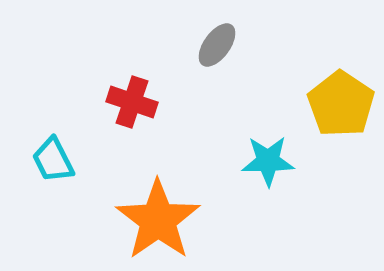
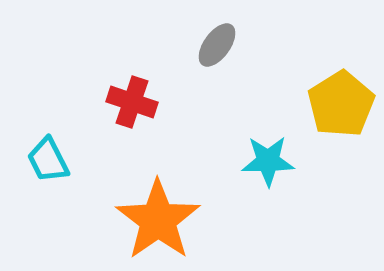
yellow pentagon: rotated 6 degrees clockwise
cyan trapezoid: moved 5 px left
